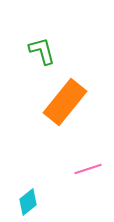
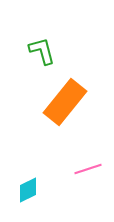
cyan diamond: moved 12 px up; rotated 12 degrees clockwise
